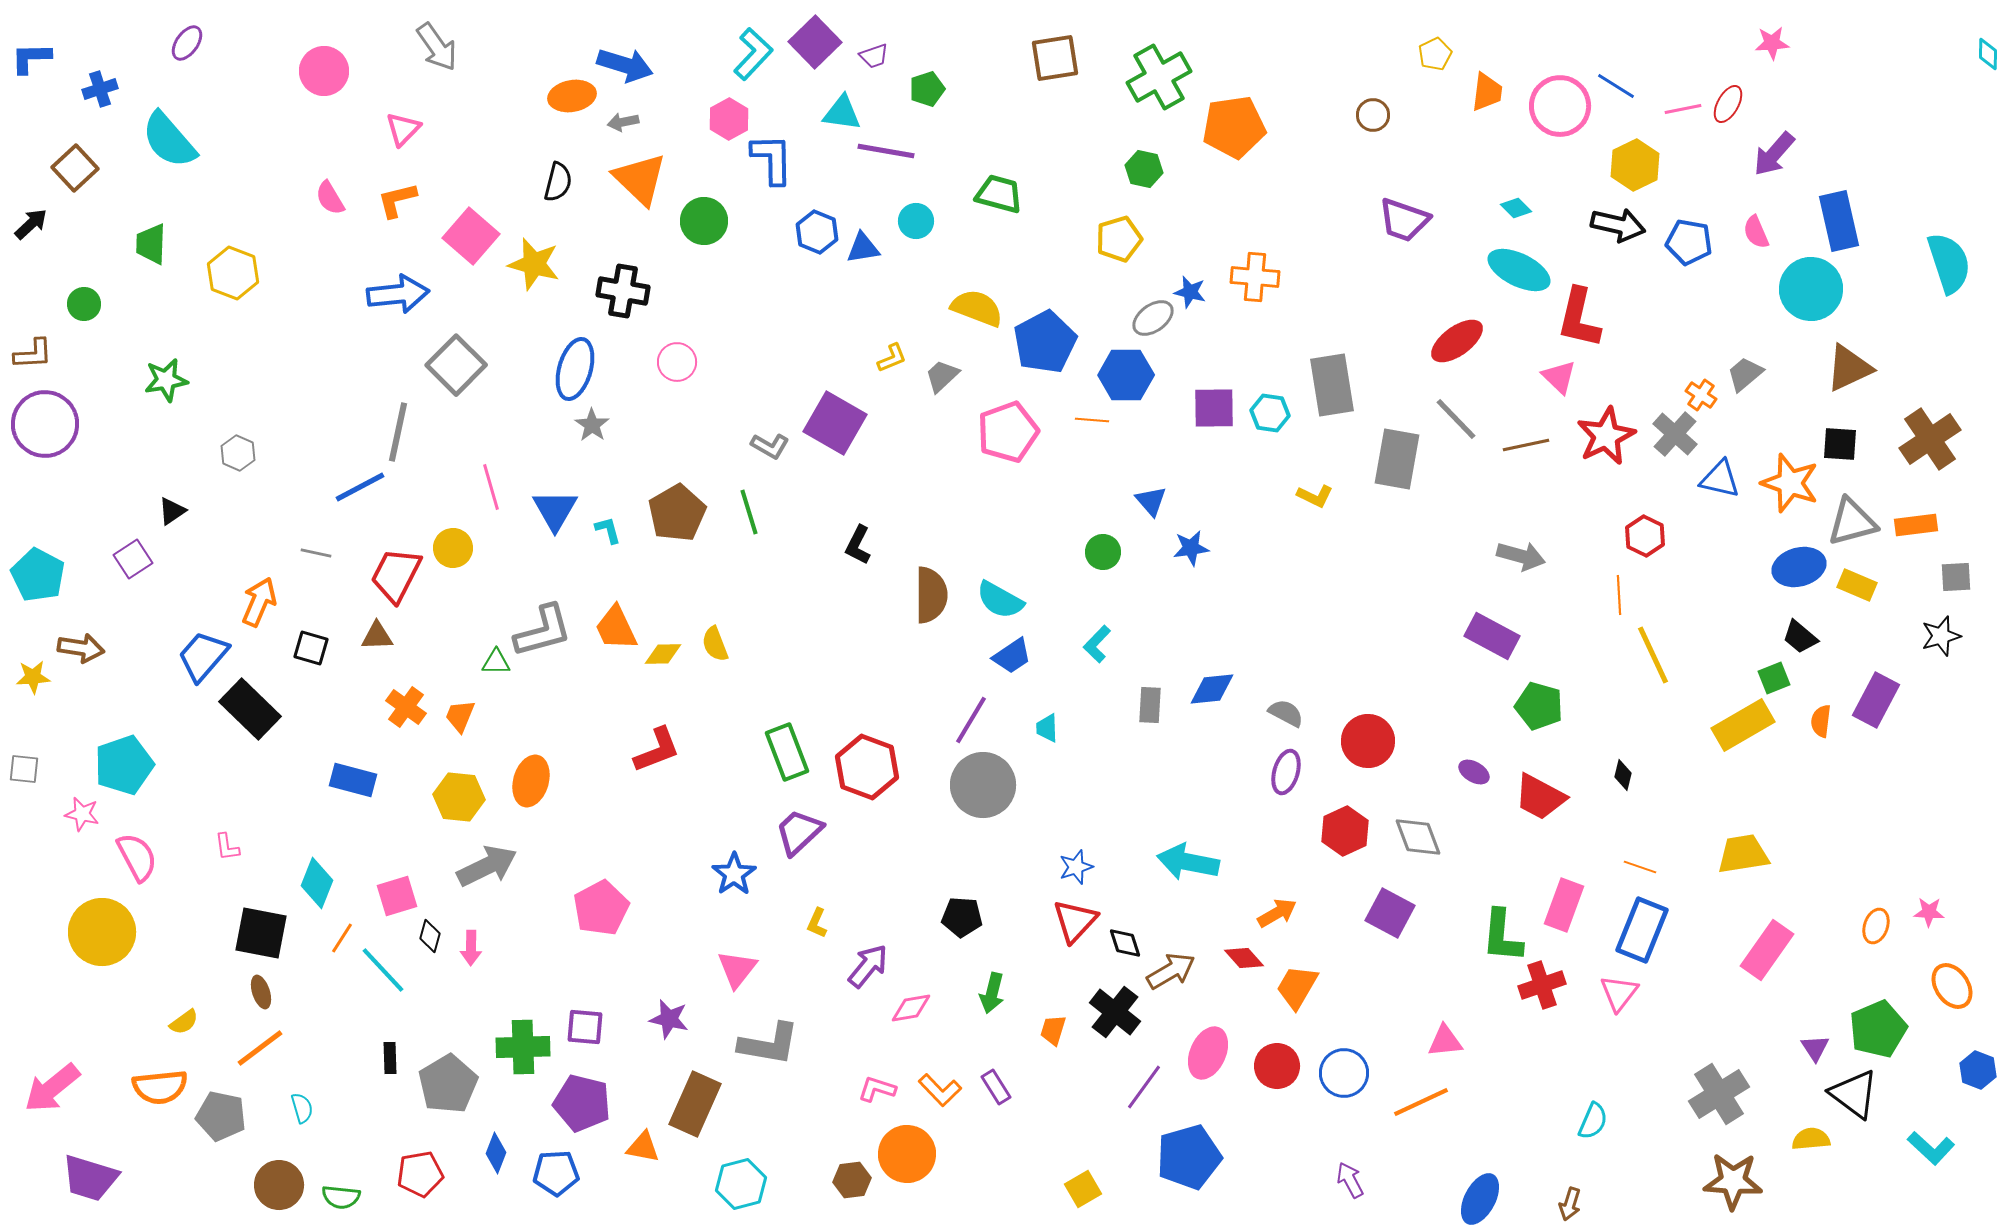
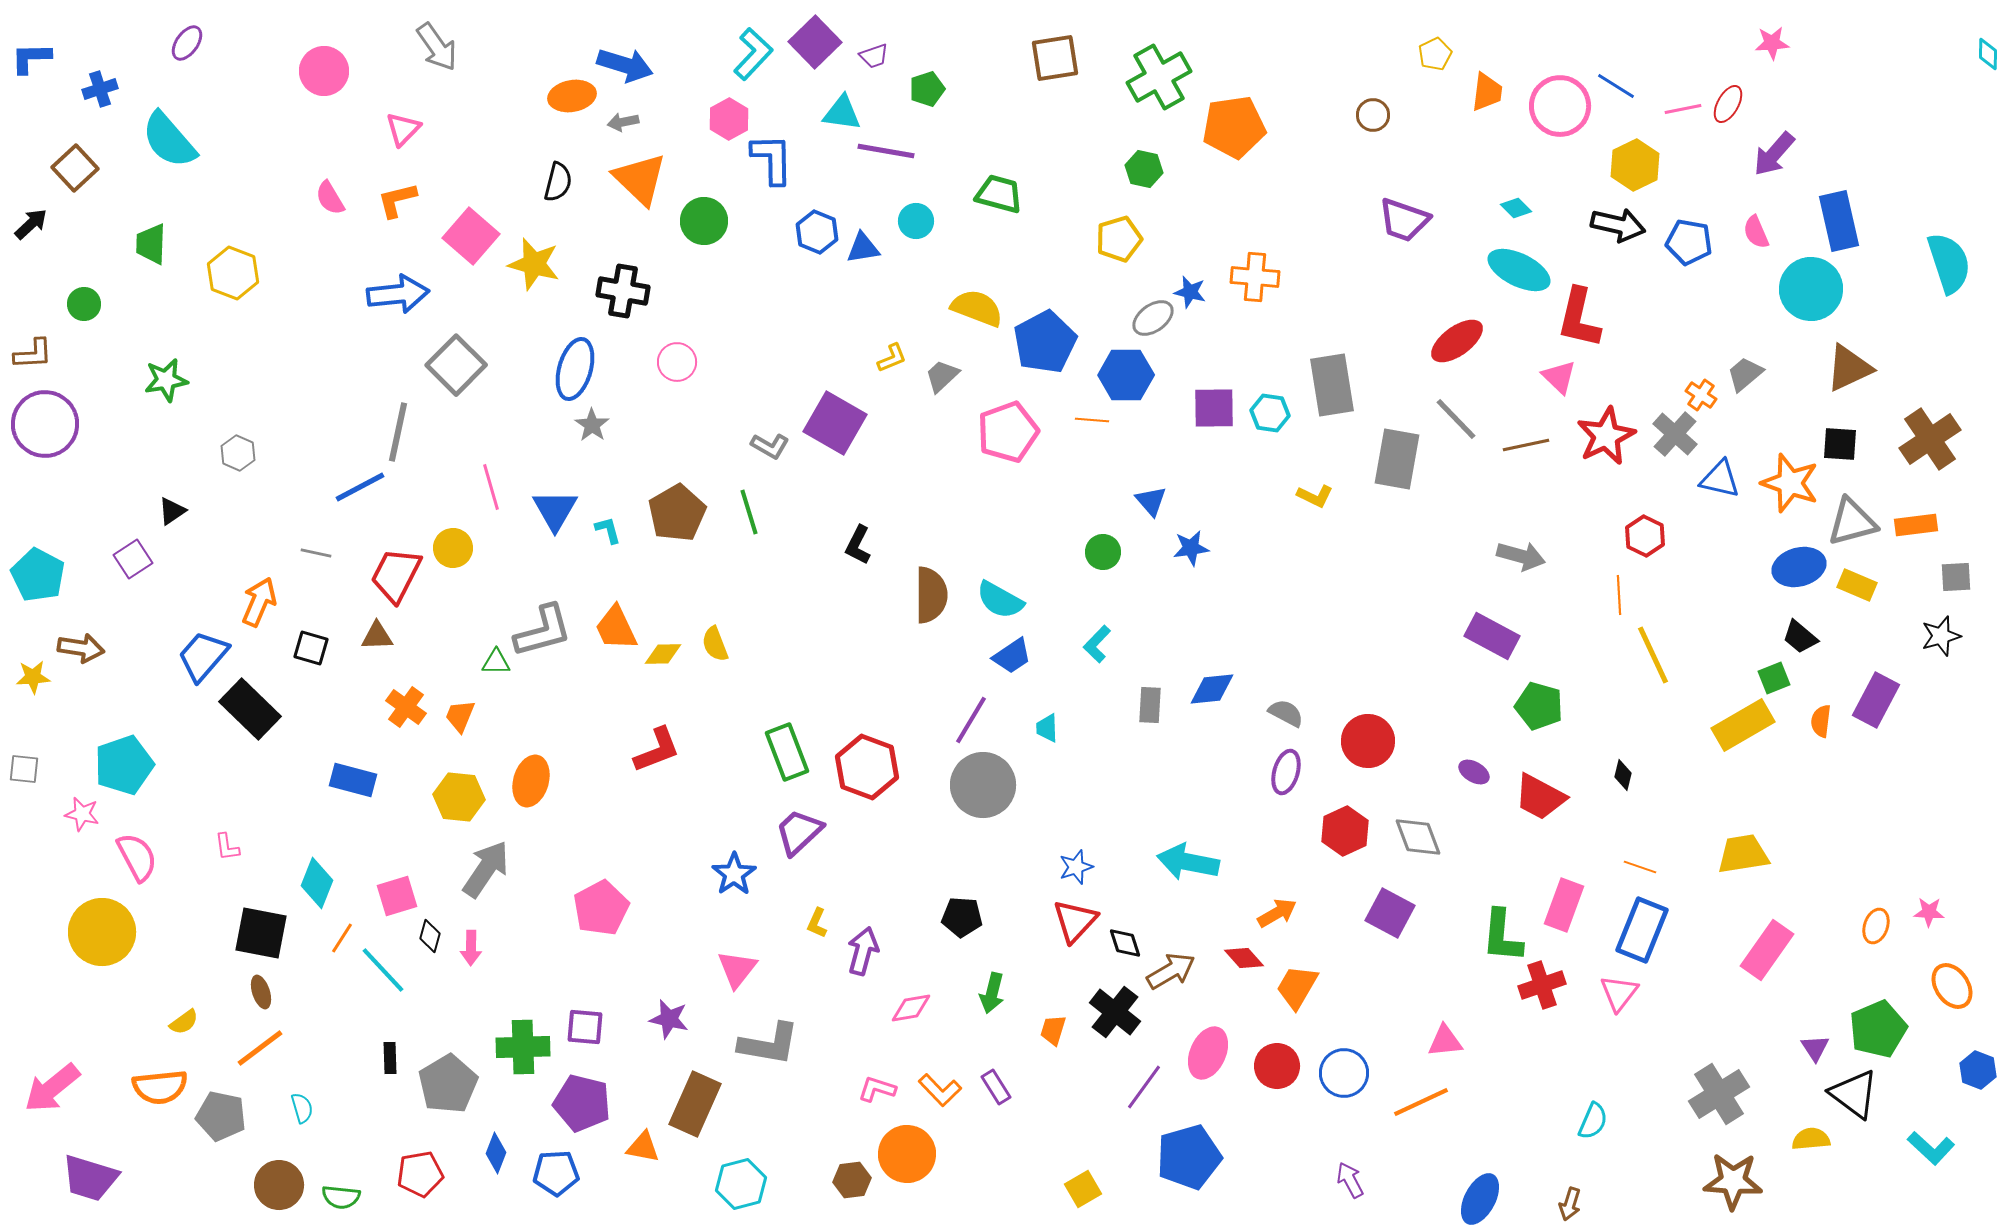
gray arrow at (487, 866): moved 1 px left, 3 px down; rotated 30 degrees counterclockwise
purple arrow at (868, 966): moved 5 px left, 15 px up; rotated 24 degrees counterclockwise
